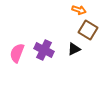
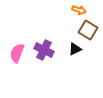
black triangle: moved 1 px right
